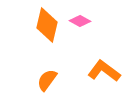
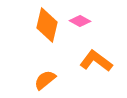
orange L-shape: moved 8 px left, 10 px up
orange semicircle: moved 2 px left; rotated 15 degrees clockwise
